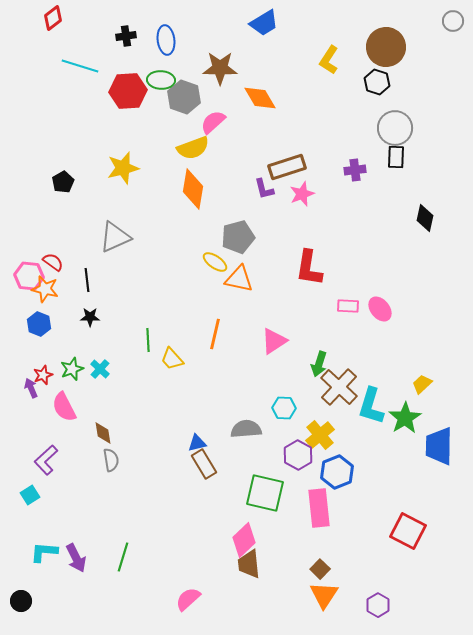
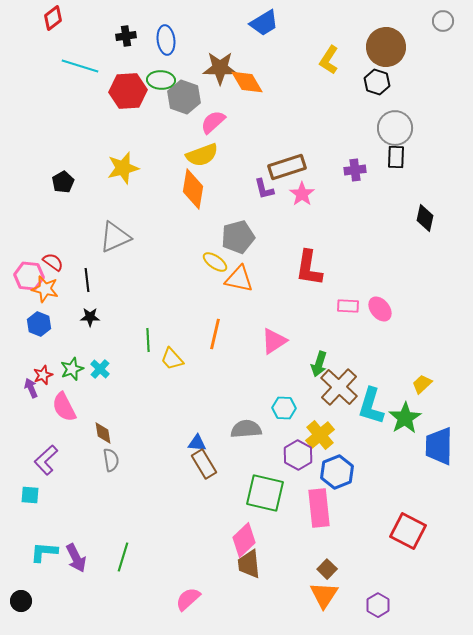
gray circle at (453, 21): moved 10 px left
orange diamond at (260, 98): moved 13 px left, 16 px up
yellow semicircle at (193, 148): moved 9 px right, 7 px down
pink star at (302, 194): rotated 15 degrees counterclockwise
blue triangle at (197, 443): rotated 18 degrees clockwise
cyan square at (30, 495): rotated 36 degrees clockwise
brown square at (320, 569): moved 7 px right
